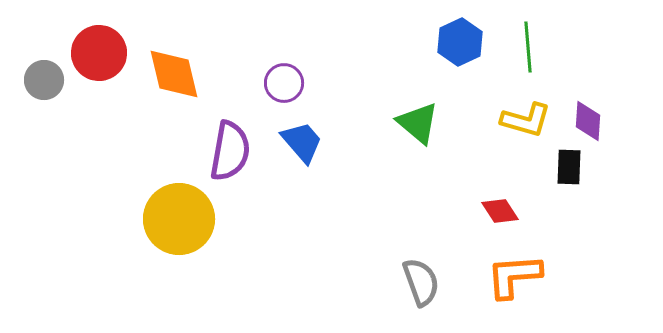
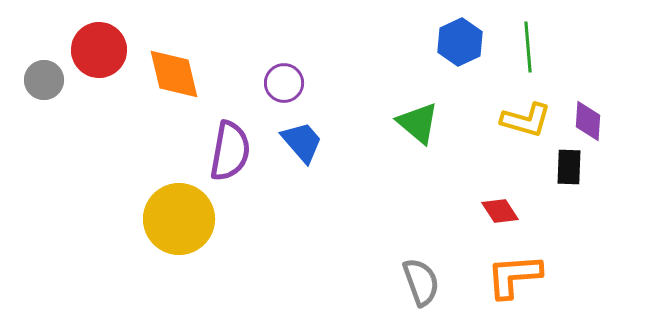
red circle: moved 3 px up
